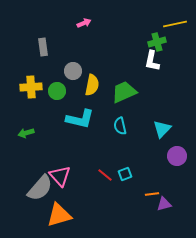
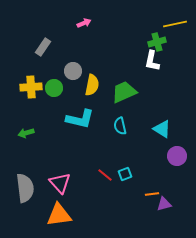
gray rectangle: rotated 42 degrees clockwise
green circle: moved 3 px left, 3 px up
cyan triangle: rotated 42 degrees counterclockwise
pink triangle: moved 7 px down
gray semicircle: moved 15 px left; rotated 48 degrees counterclockwise
orange triangle: rotated 8 degrees clockwise
